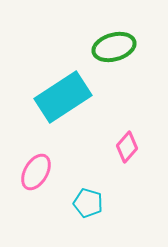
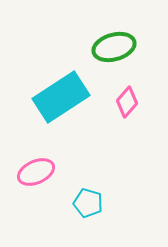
cyan rectangle: moved 2 px left
pink diamond: moved 45 px up
pink ellipse: rotated 36 degrees clockwise
